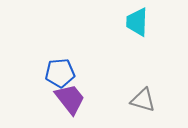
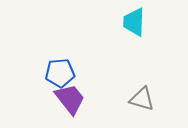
cyan trapezoid: moved 3 px left
gray triangle: moved 1 px left, 1 px up
